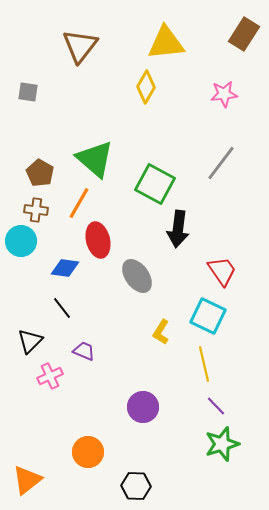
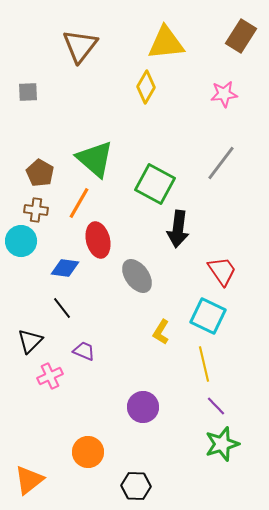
brown rectangle: moved 3 px left, 2 px down
gray square: rotated 10 degrees counterclockwise
orange triangle: moved 2 px right
